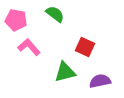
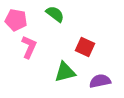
pink L-shape: rotated 65 degrees clockwise
